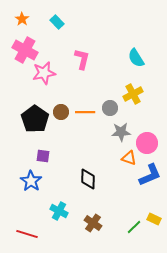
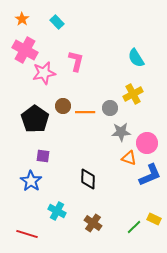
pink L-shape: moved 6 px left, 2 px down
brown circle: moved 2 px right, 6 px up
cyan cross: moved 2 px left
